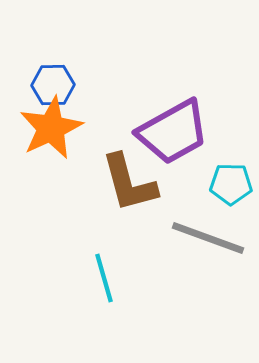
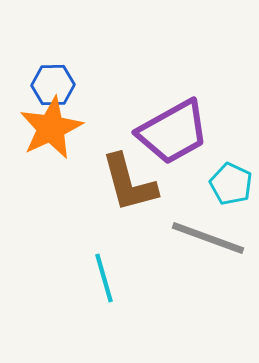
cyan pentagon: rotated 24 degrees clockwise
